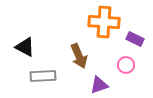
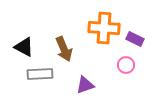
orange cross: moved 6 px down
black triangle: moved 1 px left
brown arrow: moved 15 px left, 7 px up
gray rectangle: moved 3 px left, 2 px up
purple triangle: moved 14 px left
